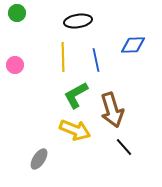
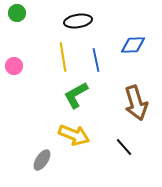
yellow line: rotated 8 degrees counterclockwise
pink circle: moved 1 px left, 1 px down
brown arrow: moved 24 px right, 7 px up
yellow arrow: moved 1 px left, 5 px down
gray ellipse: moved 3 px right, 1 px down
